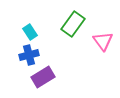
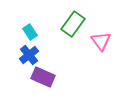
pink triangle: moved 2 px left
blue cross: rotated 24 degrees counterclockwise
purple rectangle: rotated 55 degrees clockwise
